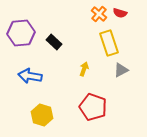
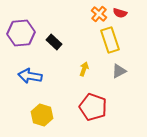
yellow rectangle: moved 1 px right, 3 px up
gray triangle: moved 2 px left, 1 px down
